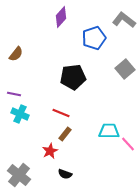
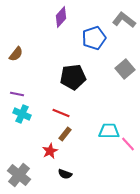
purple line: moved 3 px right
cyan cross: moved 2 px right
